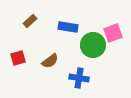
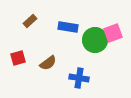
green circle: moved 2 px right, 5 px up
brown semicircle: moved 2 px left, 2 px down
